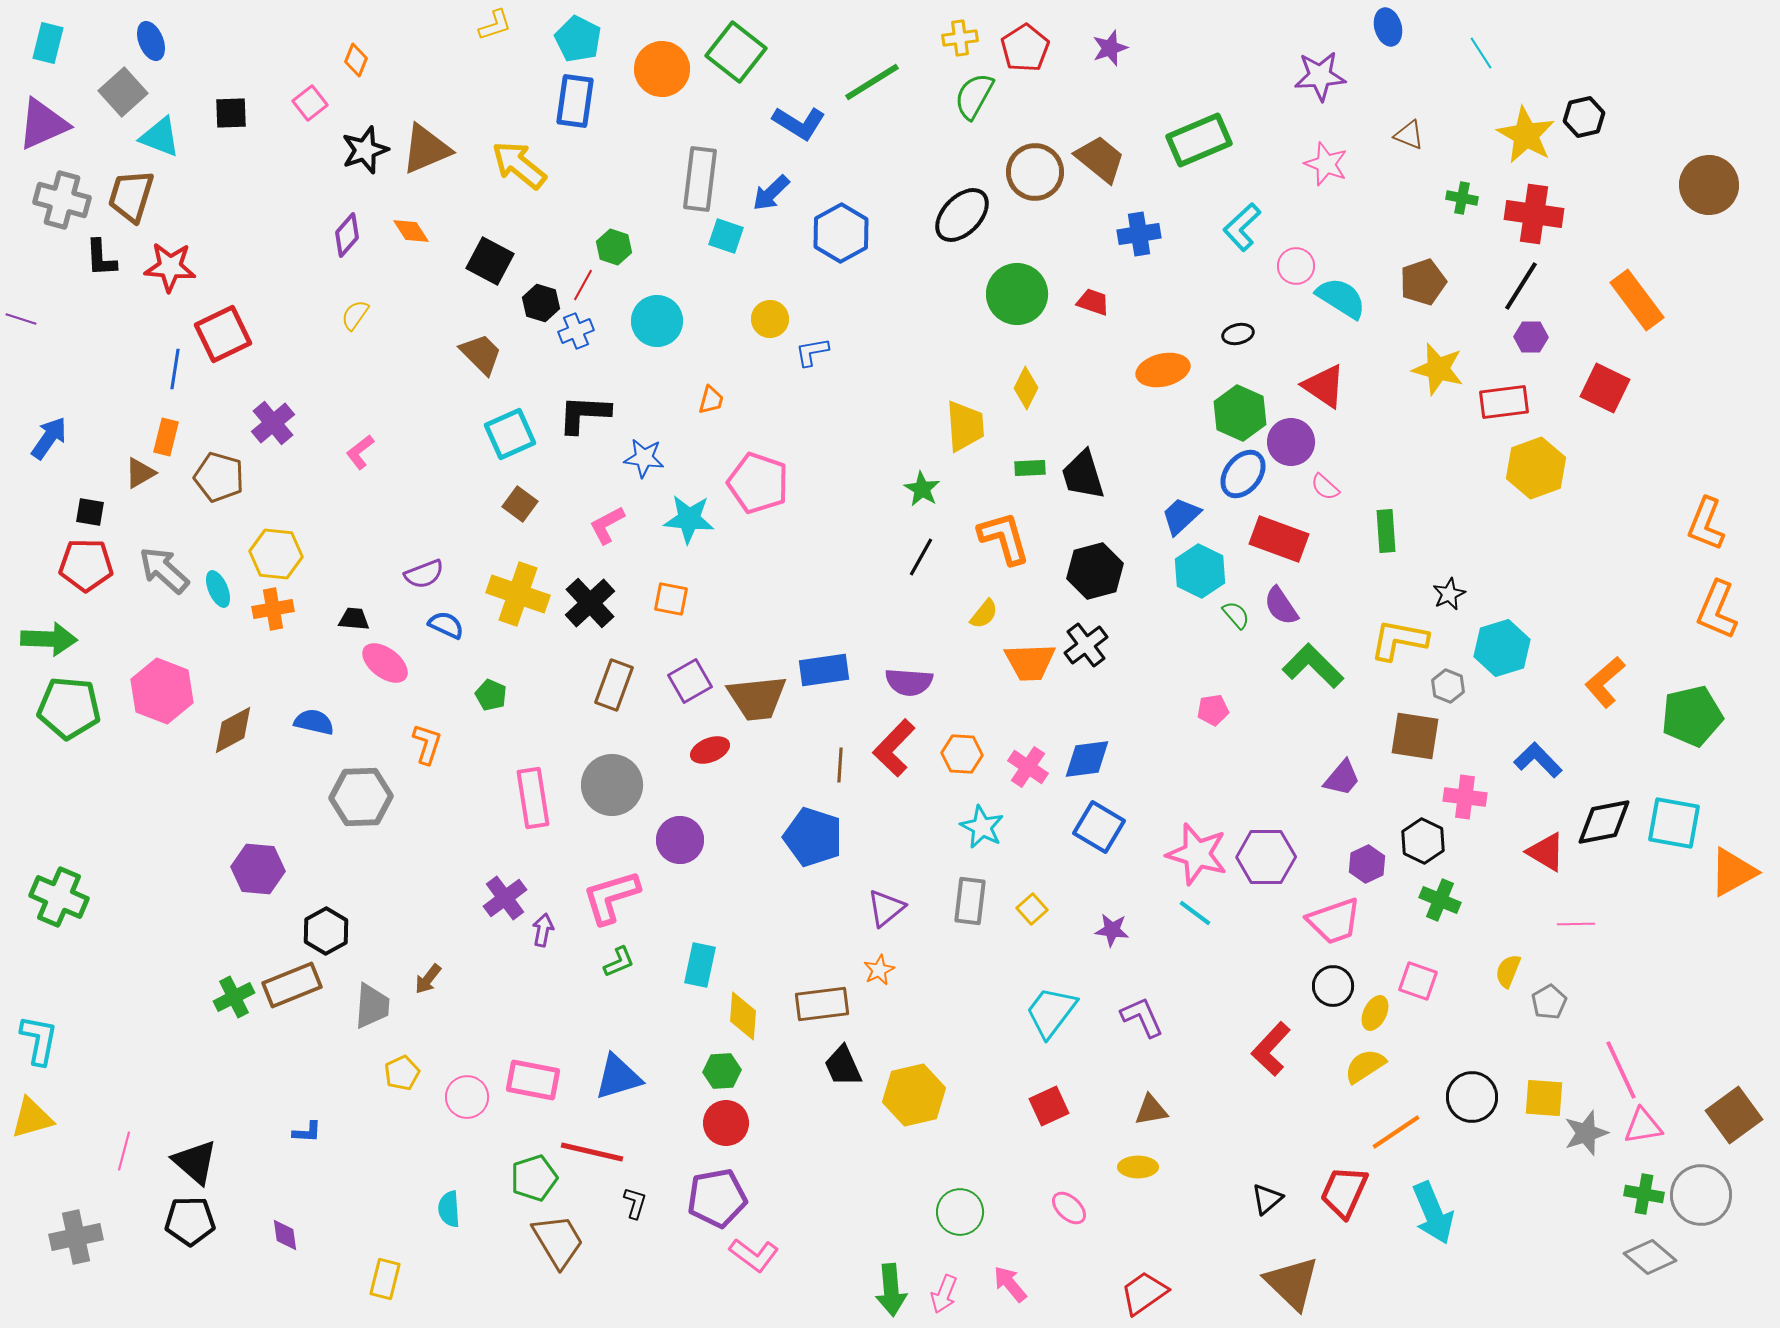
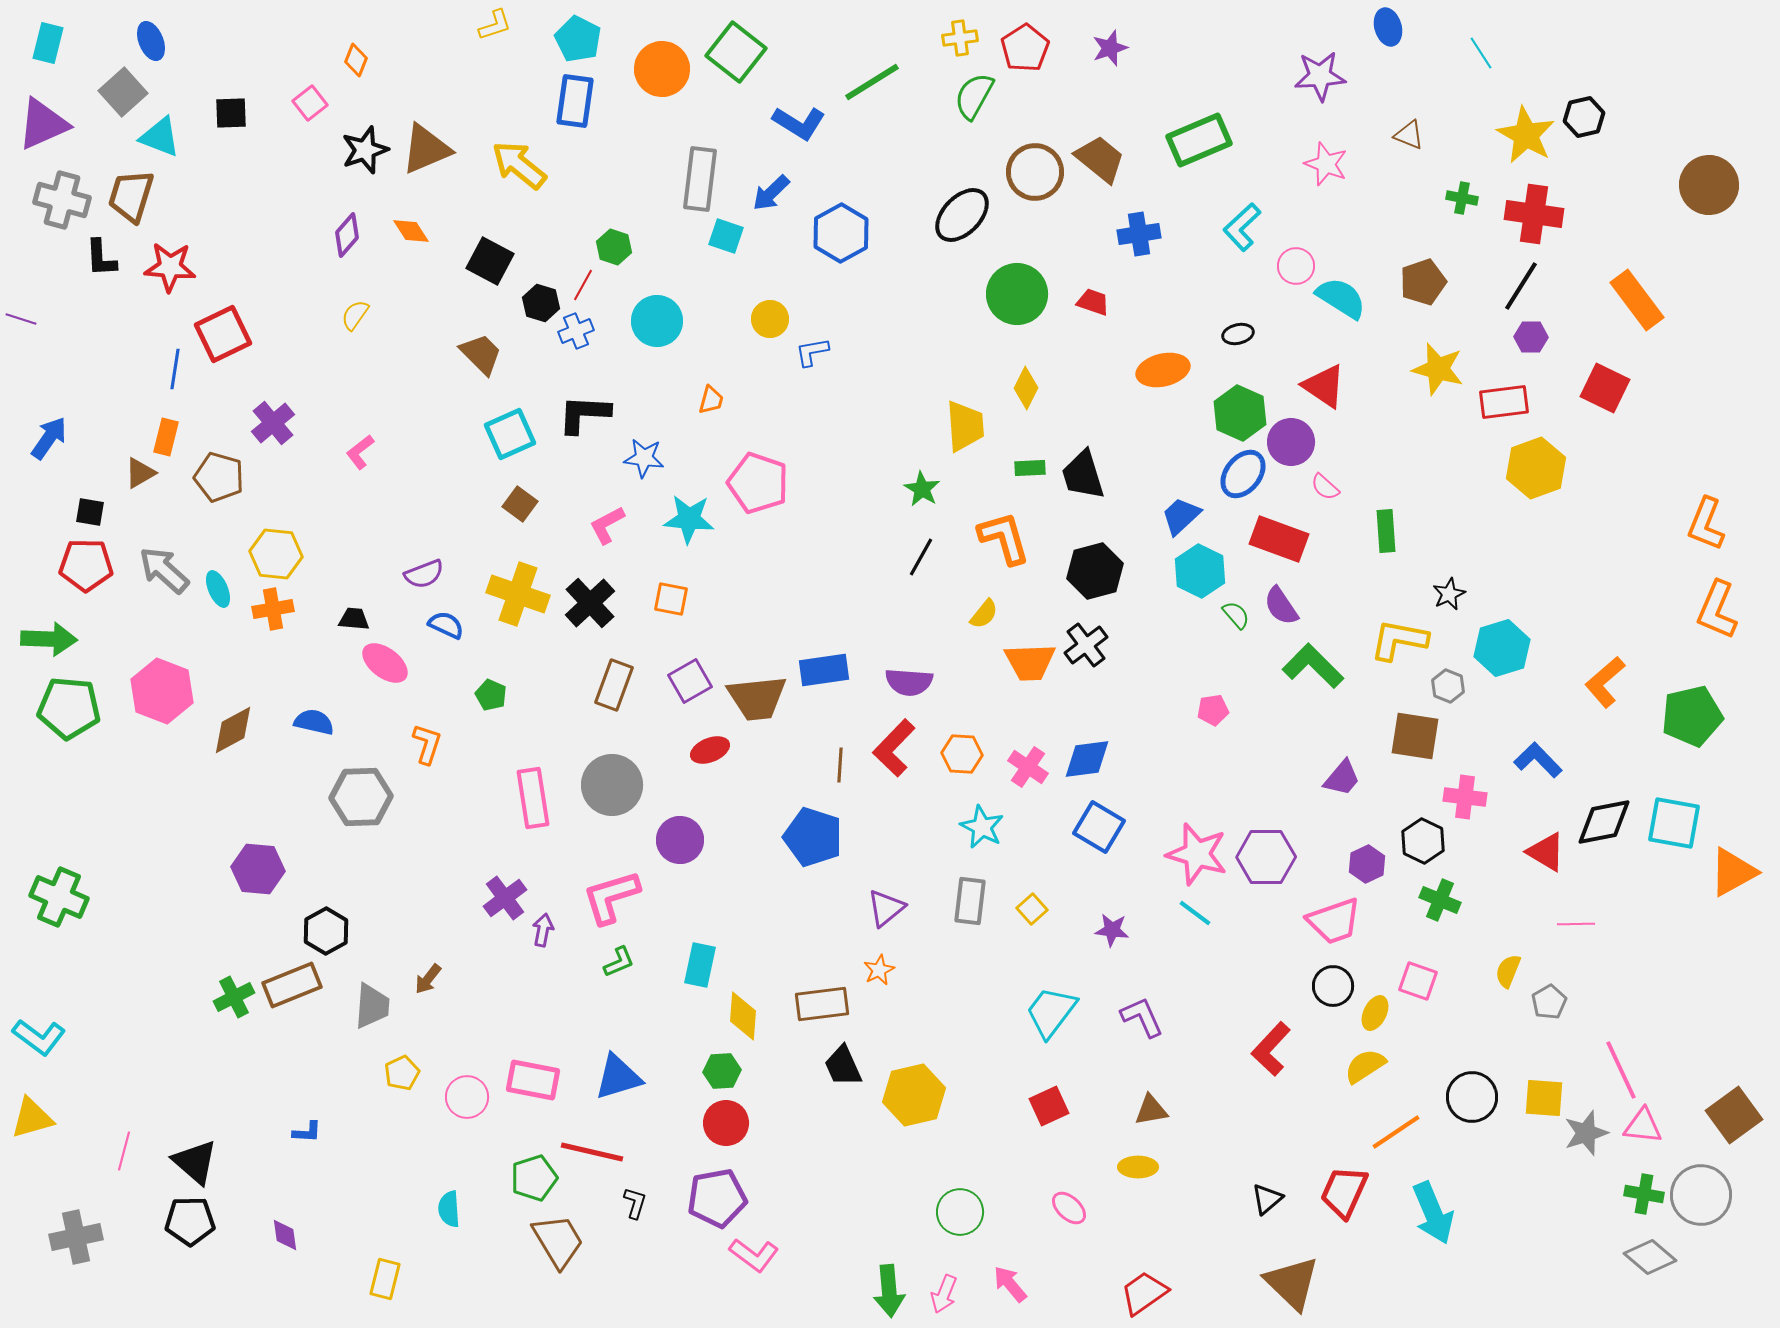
cyan L-shape at (39, 1040): moved 3 px up; rotated 116 degrees clockwise
pink triangle at (1643, 1126): rotated 15 degrees clockwise
green arrow at (891, 1290): moved 2 px left, 1 px down
